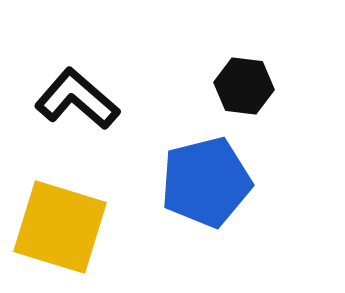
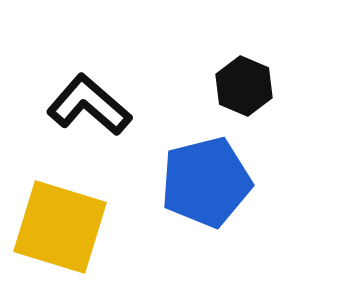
black hexagon: rotated 16 degrees clockwise
black L-shape: moved 12 px right, 6 px down
